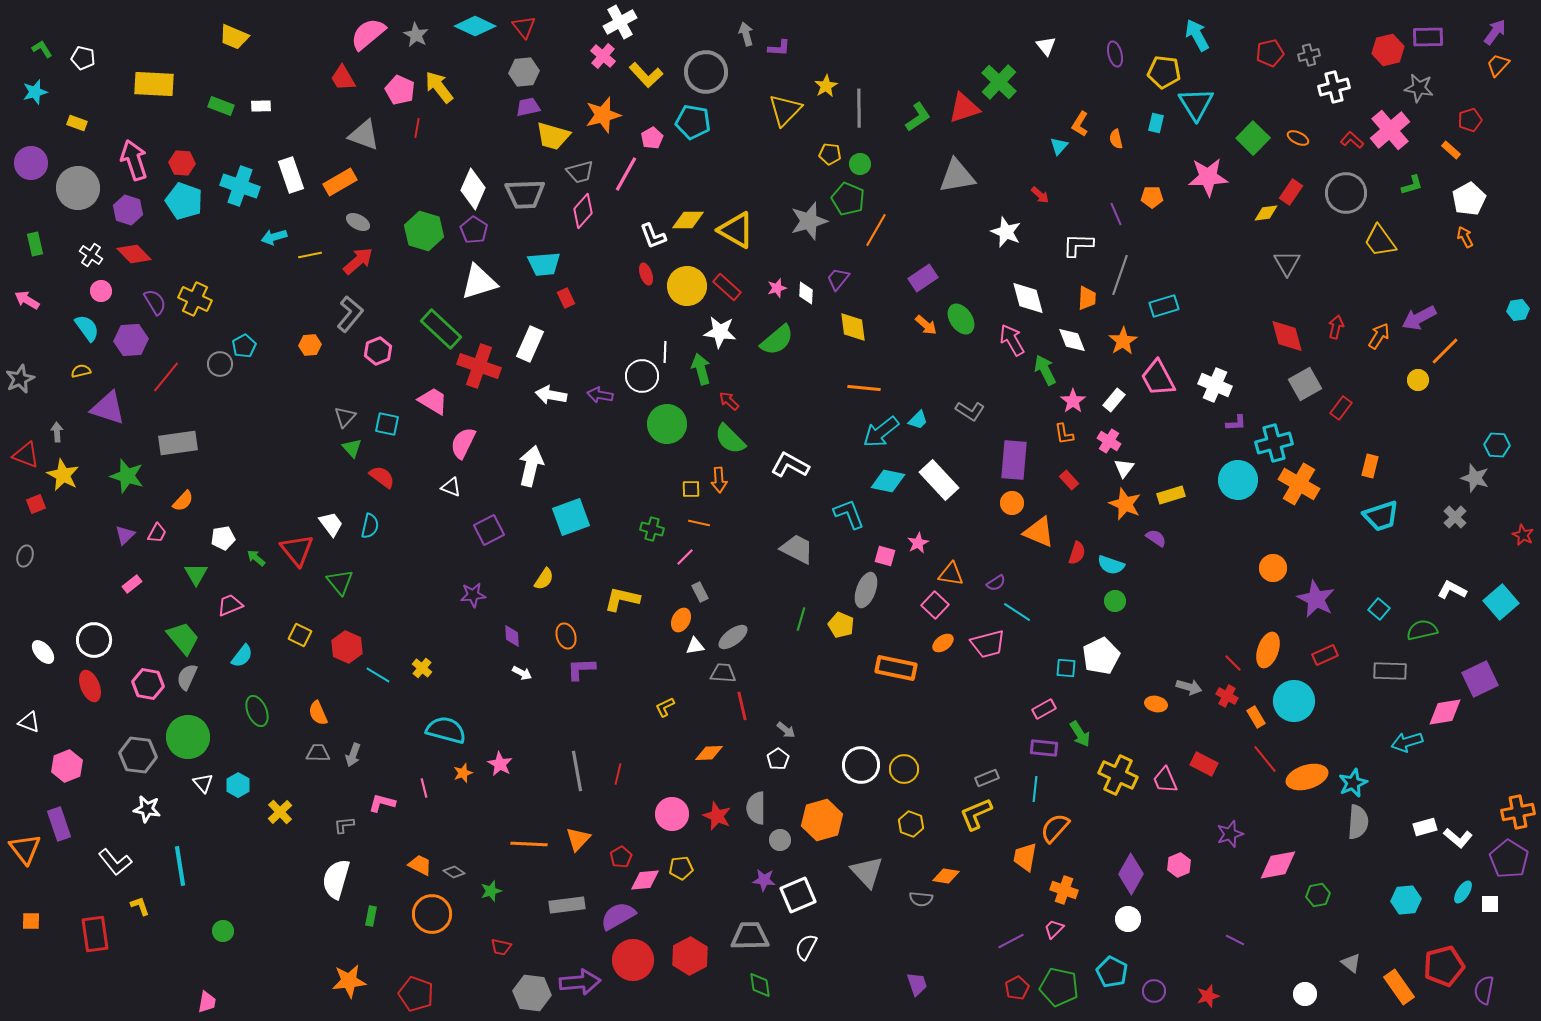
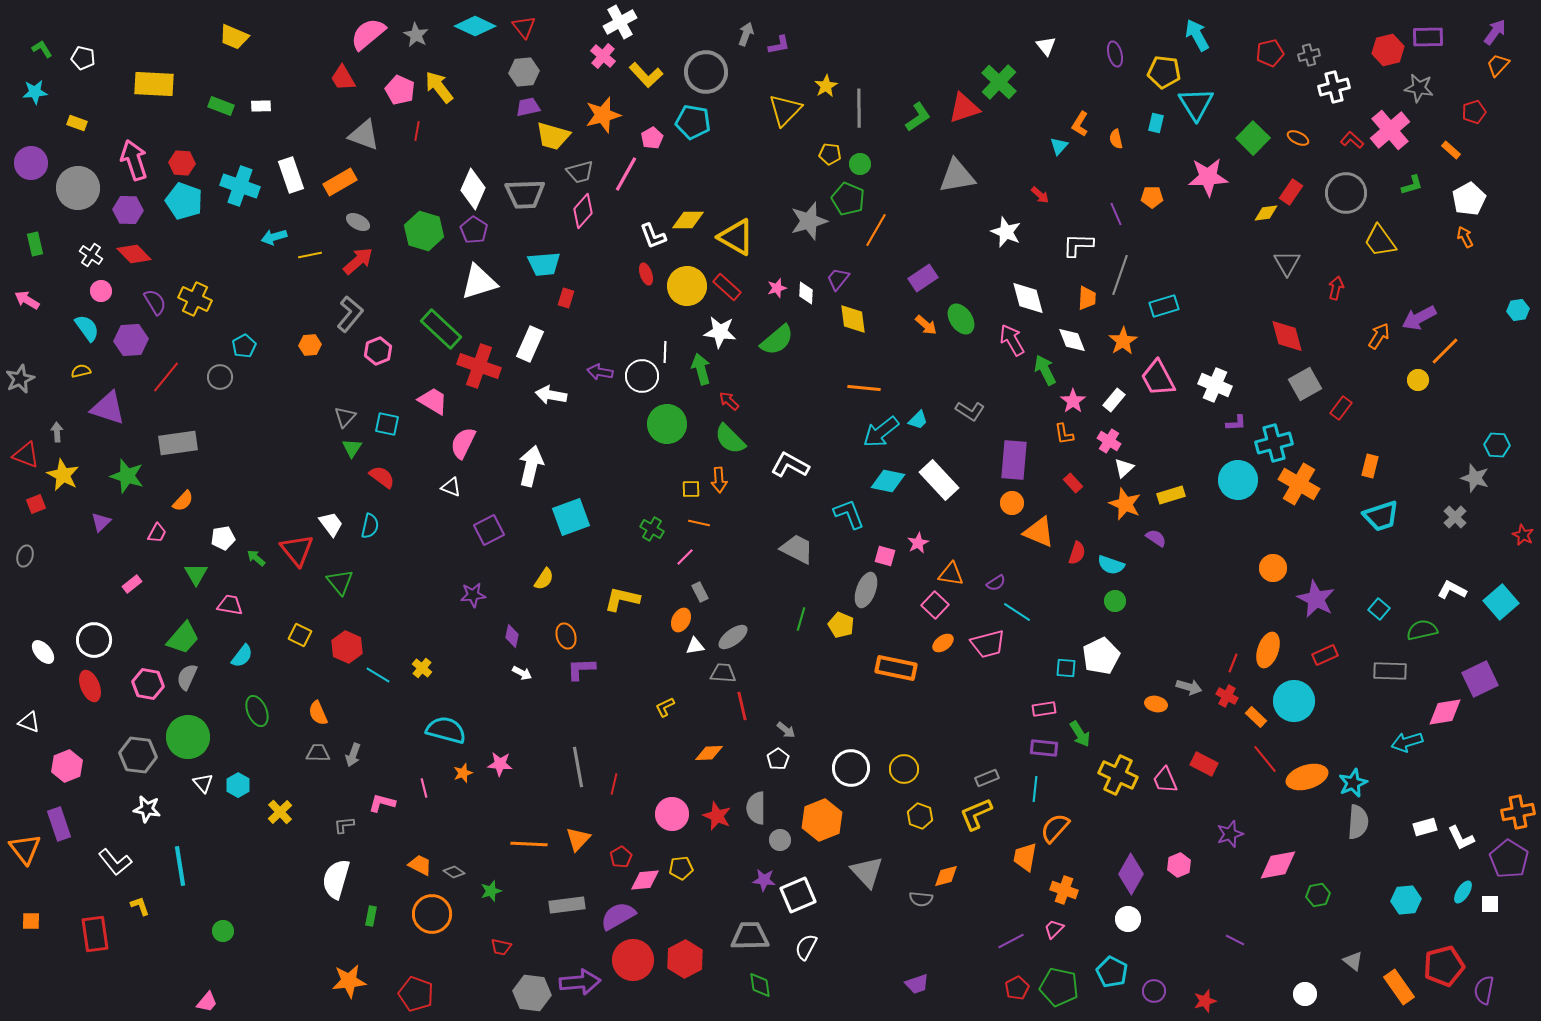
gray arrow at (746, 34): rotated 35 degrees clockwise
purple L-shape at (779, 48): moved 3 px up; rotated 15 degrees counterclockwise
cyan star at (35, 92): rotated 10 degrees clockwise
red pentagon at (1470, 120): moved 4 px right, 8 px up
red line at (417, 128): moved 3 px down
purple hexagon at (128, 210): rotated 16 degrees counterclockwise
yellow triangle at (736, 230): moved 7 px down
red rectangle at (566, 298): rotated 42 degrees clockwise
yellow diamond at (853, 327): moved 8 px up
red arrow at (1336, 327): moved 39 px up
gray circle at (220, 364): moved 13 px down
purple arrow at (600, 395): moved 23 px up
green triangle at (352, 448): rotated 15 degrees clockwise
white triangle at (1124, 468): rotated 10 degrees clockwise
red rectangle at (1069, 480): moved 4 px right, 3 px down
green cross at (652, 529): rotated 15 degrees clockwise
purple triangle at (125, 535): moved 24 px left, 13 px up
pink trapezoid at (230, 605): rotated 32 degrees clockwise
purple diamond at (512, 636): rotated 15 degrees clockwise
green trapezoid at (183, 638): rotated 81 degrees clockwise
red line at (1233, 663): rotated 66 degrees clockwise
pink rectangle at (1044, 709): rotated 20 degrees clockwise
orange rectangle at (1256, 717): rotated 15 degrees counterclockwise
pink star at (500, 764): rotated 25 degrees counterclockwise
white circle at (861, 765): moved 10 px left, 3 px down
gray line at (577, 771): moved 1 px right, 4 px up
red line at (618, 774): moved 4 px left, 10 px down
orange hexagon at (822, 820): rotated 6 degrees counterclockwise
yellow hexagon at (911, 824): moved 9 px right, 8 px up
white L-shape at (1458, 838): moved 3 px right; rotated 24 degrees clockwise
orange diamond at (946, 876): rotated 24 degrees counterclockwise
red hexagon at (690, 956): moved 5 px left, 3 px down
gray triangle at (1351, 963): moved 2 px right, 2 px up
purple trapezoid at (917, 984): rotated 90 degrees clockwise
red star at (1208, 996): moved 3 px left, 5 px down
pink trapezoid at (207, 1002): rotated 30 degrees clockwise
